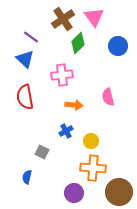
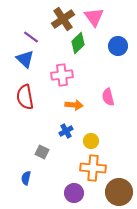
blue semicircle: moved 1 px left, 1 px down
